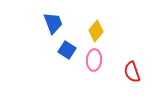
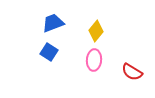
blue trapezoid: rotated 90 degrees counterclockwise
blue square: moved 18 px left, 2 px down
red semicircle: rotated 40 degrees counterclockwise
